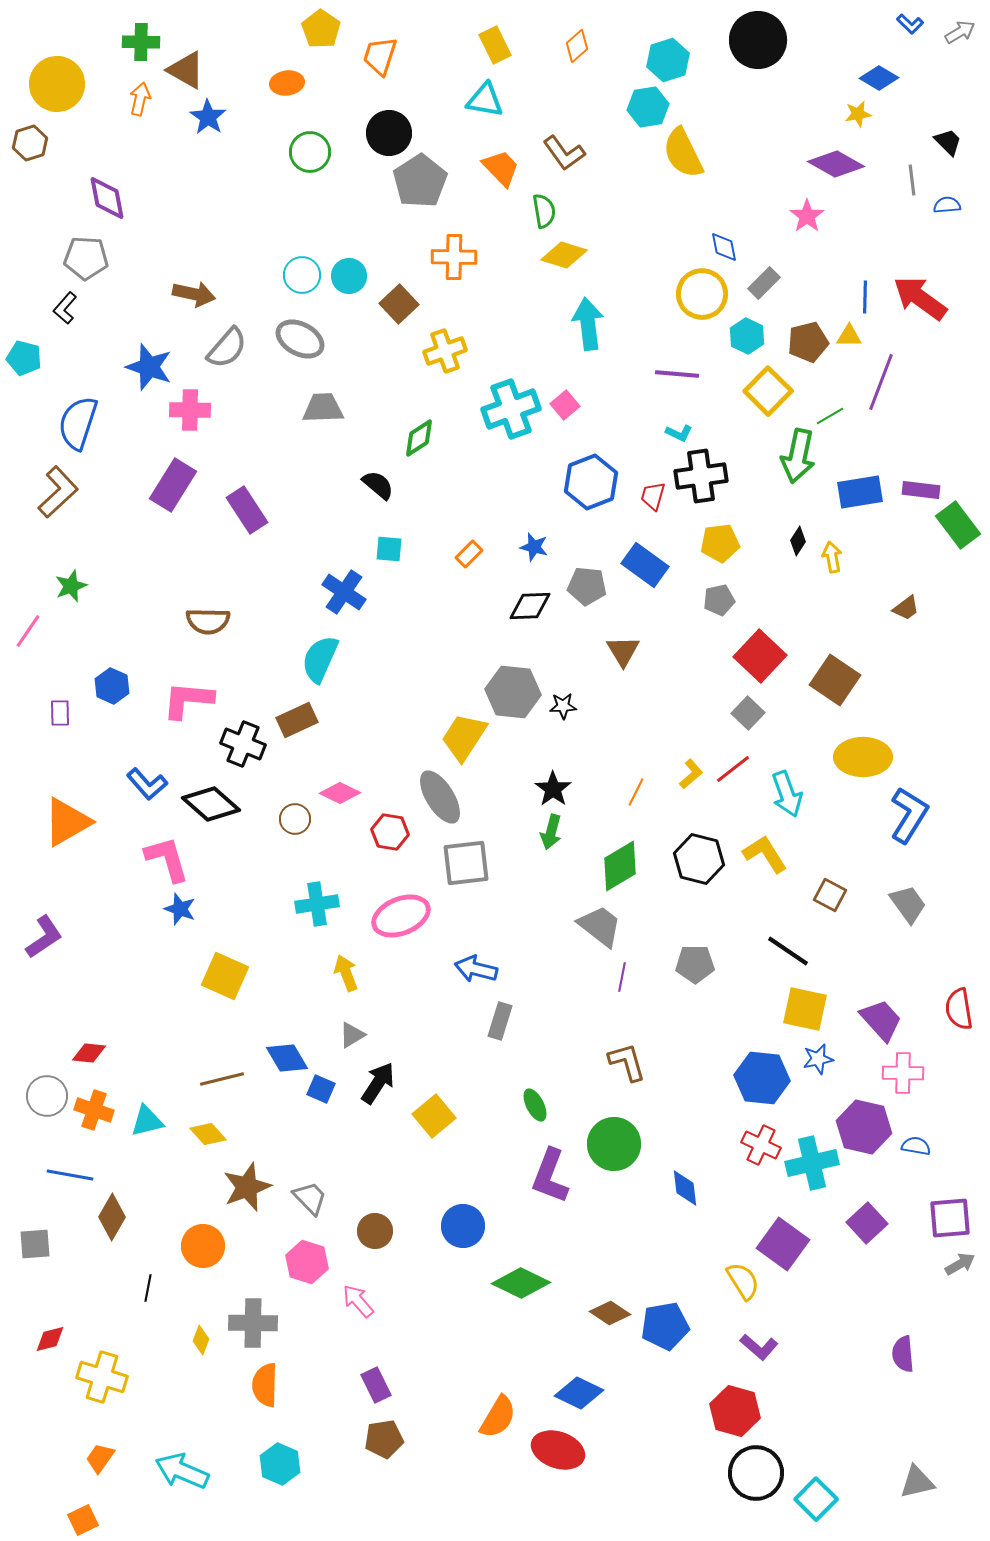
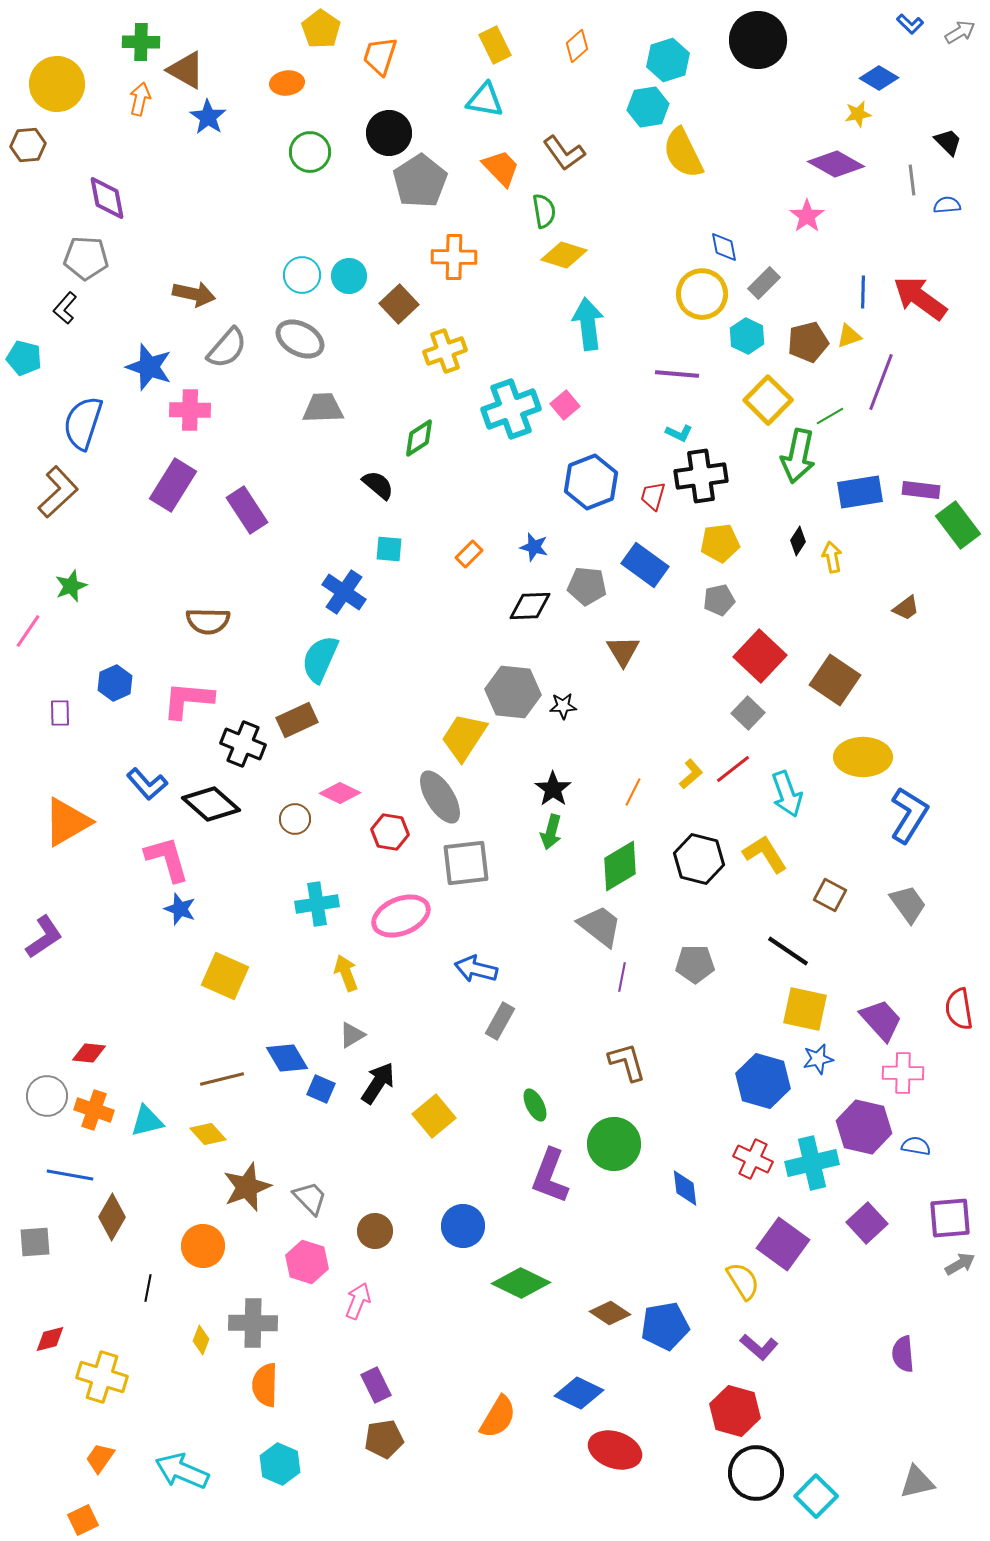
brown hexagon at (30, 143): moved 2 px left, 2 px down; rotated 12 degrees clockwise
blue line at (865, 297): moved 2 px left, 5 px up
yellow triangle at (849, 336): rotated 20 degrees counterclockwise
yellow square at (768, 391): moved 9 px down
blue semicircle at (78, 423): moved 5 px right
blue hexagon at (112, 686): moved 3 px right, 3 px up; rotated 12 degrees clockwise
orange line at (636, 792): moved 3 px left
gray rectangle at (500, 1021): rotated 12 degrees clockwise
blue hexagon at (762, 1078): moved 1 px right, 3 px down; rotated 10 degrees clockwise
red cross at (761, 1145): moved 8 px left, 14 px down
gray square at (35, 1244): moved 2 px up
pink arrow at (358, 1301): rotated 63 degrees clockwise
red ellipse at (558, 1450): moved 57 px right
cyan square at (816, 1499): moved 3 px up
